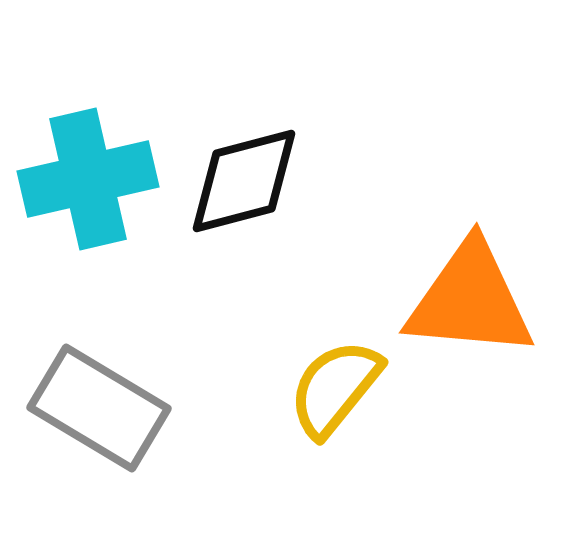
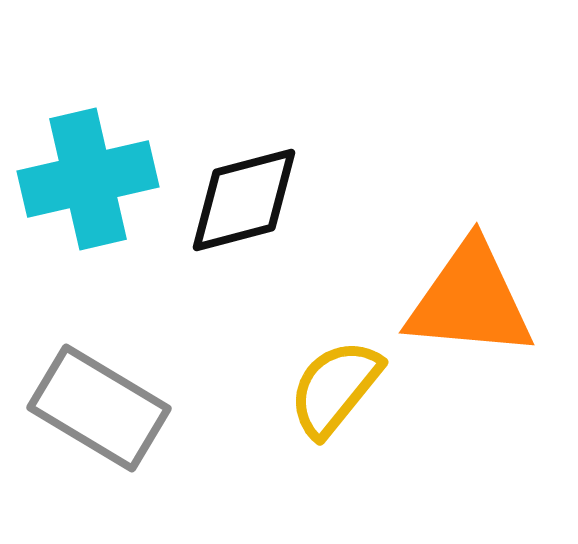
black diamond: moved 19 px down
